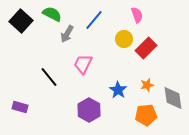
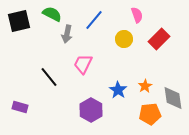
black square: moved 2 px left; rotated 35 degrees clockwise
gray arrow: rotated 18 degrees counterclockwise
red rectangle: moved 13 px right, 9 px up
orange star: moved 2 px left, 1 px down; rotated 16 degrees counterclockwise
purple hexagon: moved 2 px right
orange pentagon: moved 4 px right, 1 px up
